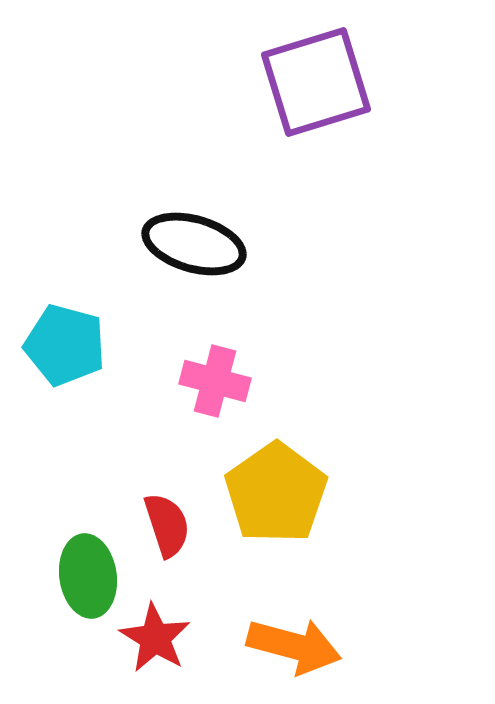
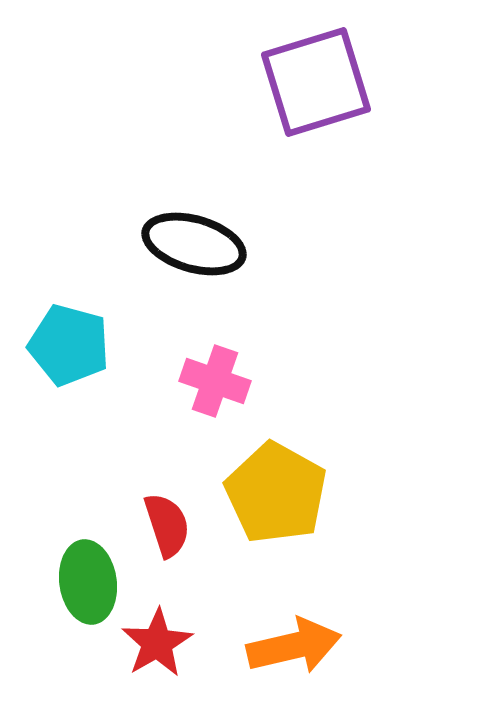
cyan pentagon: moved 4 px right
pink cross: rotated 4 degrees clockwise
yellow pentagon: rotated 8 degrees counterclockwise
green ellipse: moved 6 px down
red star: moved 2 px right, 5 px down; rotated 10 degrees clockwise
orange arrow: rotated 28 degrees counterclockwise
